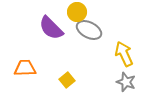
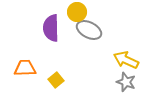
purple semicircle: rotated 44 degrees clockwise
yellow arrow: moved 2 px right, 6 px down; rotated 40 degrees counterclockwise
yellow square: moved 11 px left
